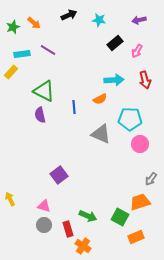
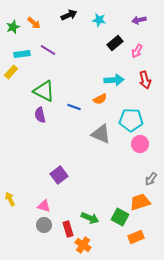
blue line: rotated 64 degrees counterclockwise
cyan pentagon: moved 1 px right, 1 px down
green arrow: moved 2 px right, 2 px down
orange cross: moved 1 px up
